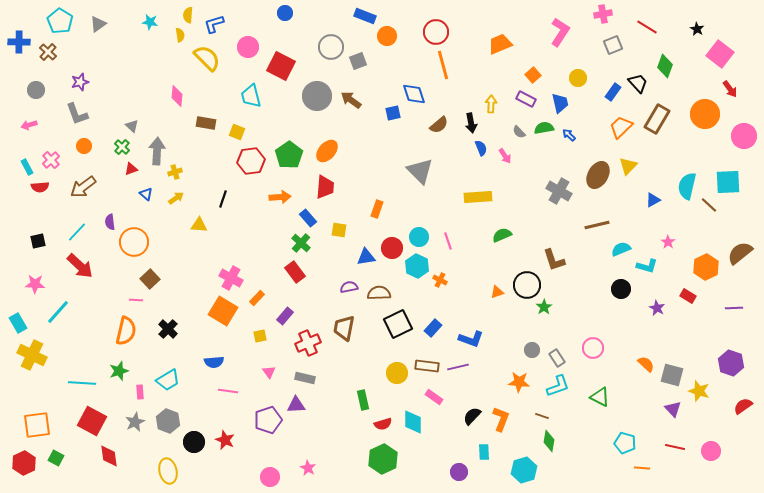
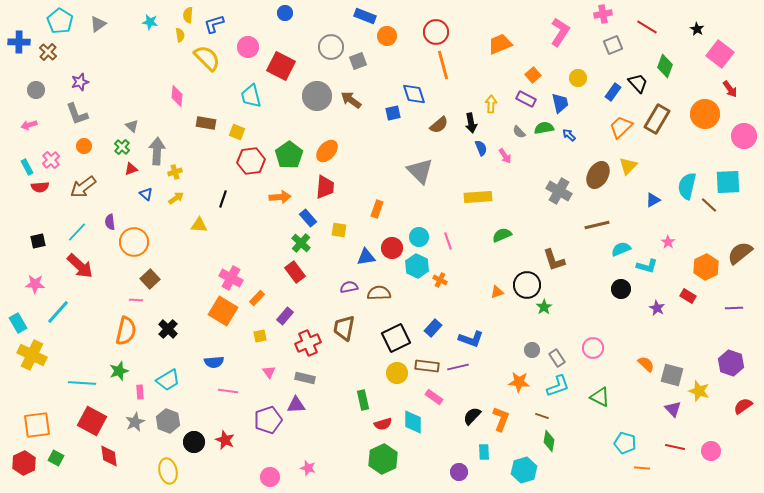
black square at (398, 324): moved 2 px left, 14 px down
pink star at (308, 468): rotated 14 degrees counterclockwise
